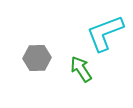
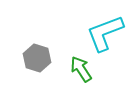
gray hexagon: rotated 20 degrees clockwise
